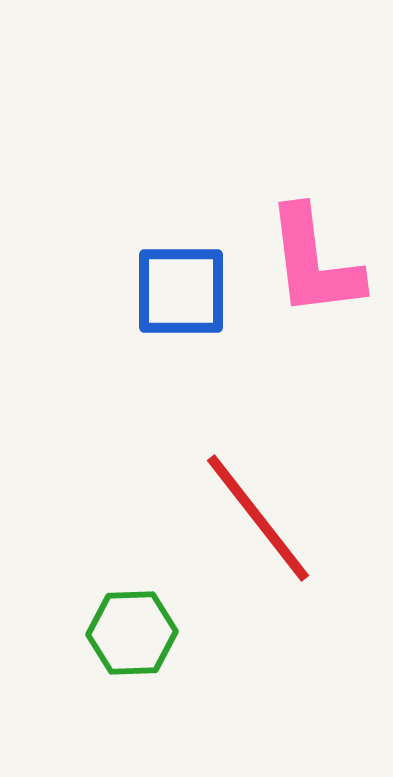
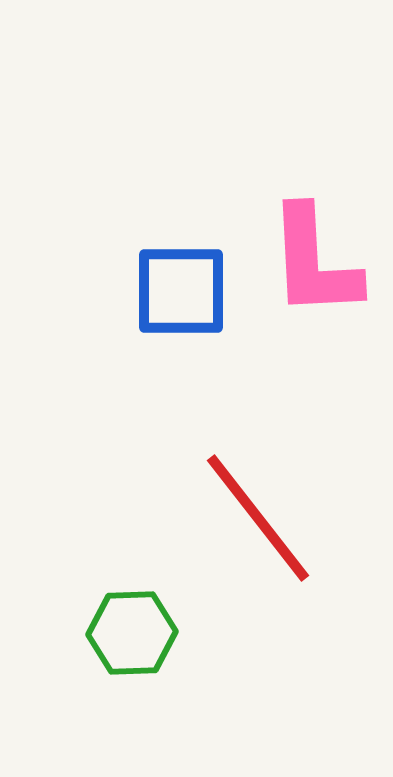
pink L-shape: rotated 4 degrees clockwise
